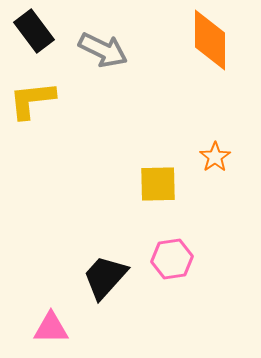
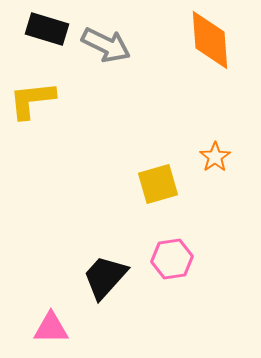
black rectangle: moved 13 px right, 2 px up; rotated 36 degrees counterclockwise
orange diamond: rotated 4 degrees counterclockwise
gray arrow: moved 3 px right, 5 px up
yellow square: rotated 15 degrees counterclockwise
